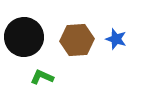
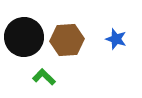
brown hexagon: moved 10 px left
green L-shape: moved 2 px right; rotated 20 degrees clockwise
